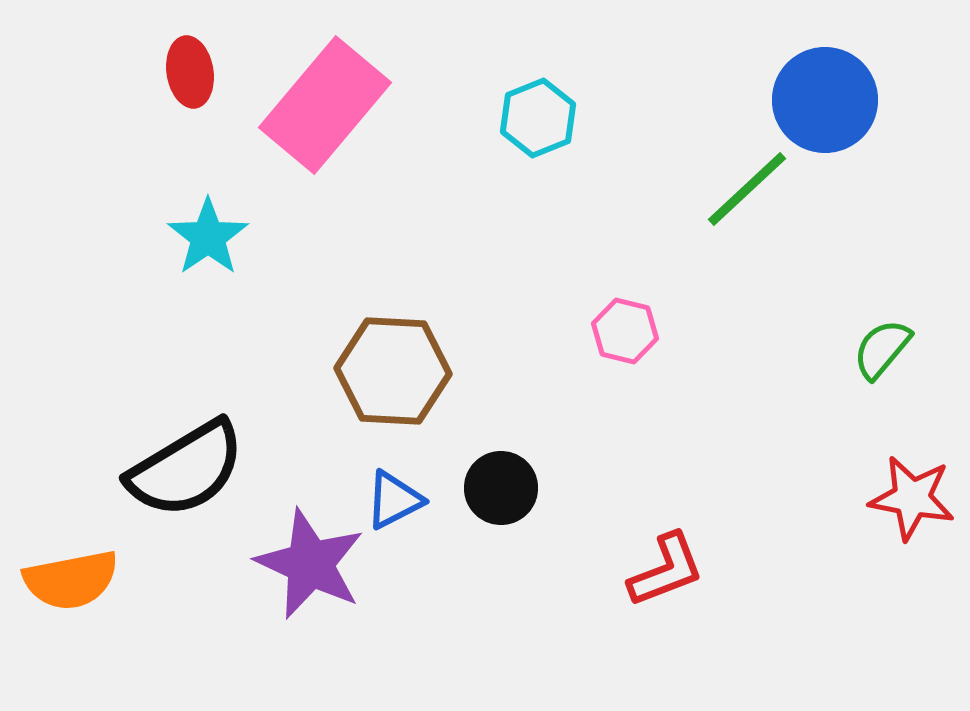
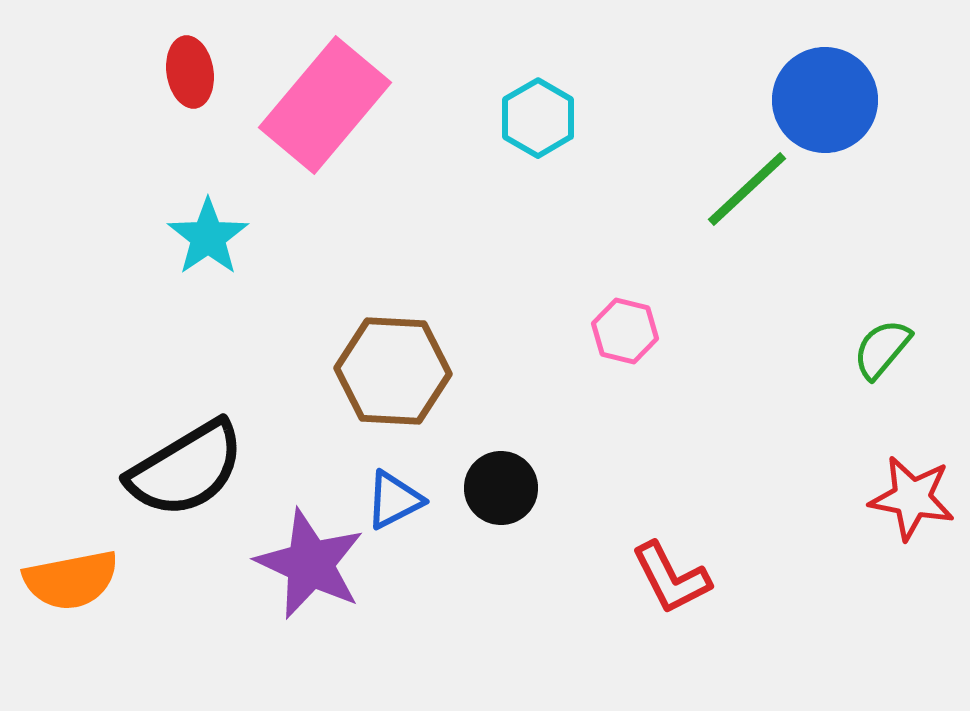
cyan hexagon: rotated 8 degrees counterclockwise
red L-shape: moved 5 px right, 8 px down; rotated 84 degrees clockwise
